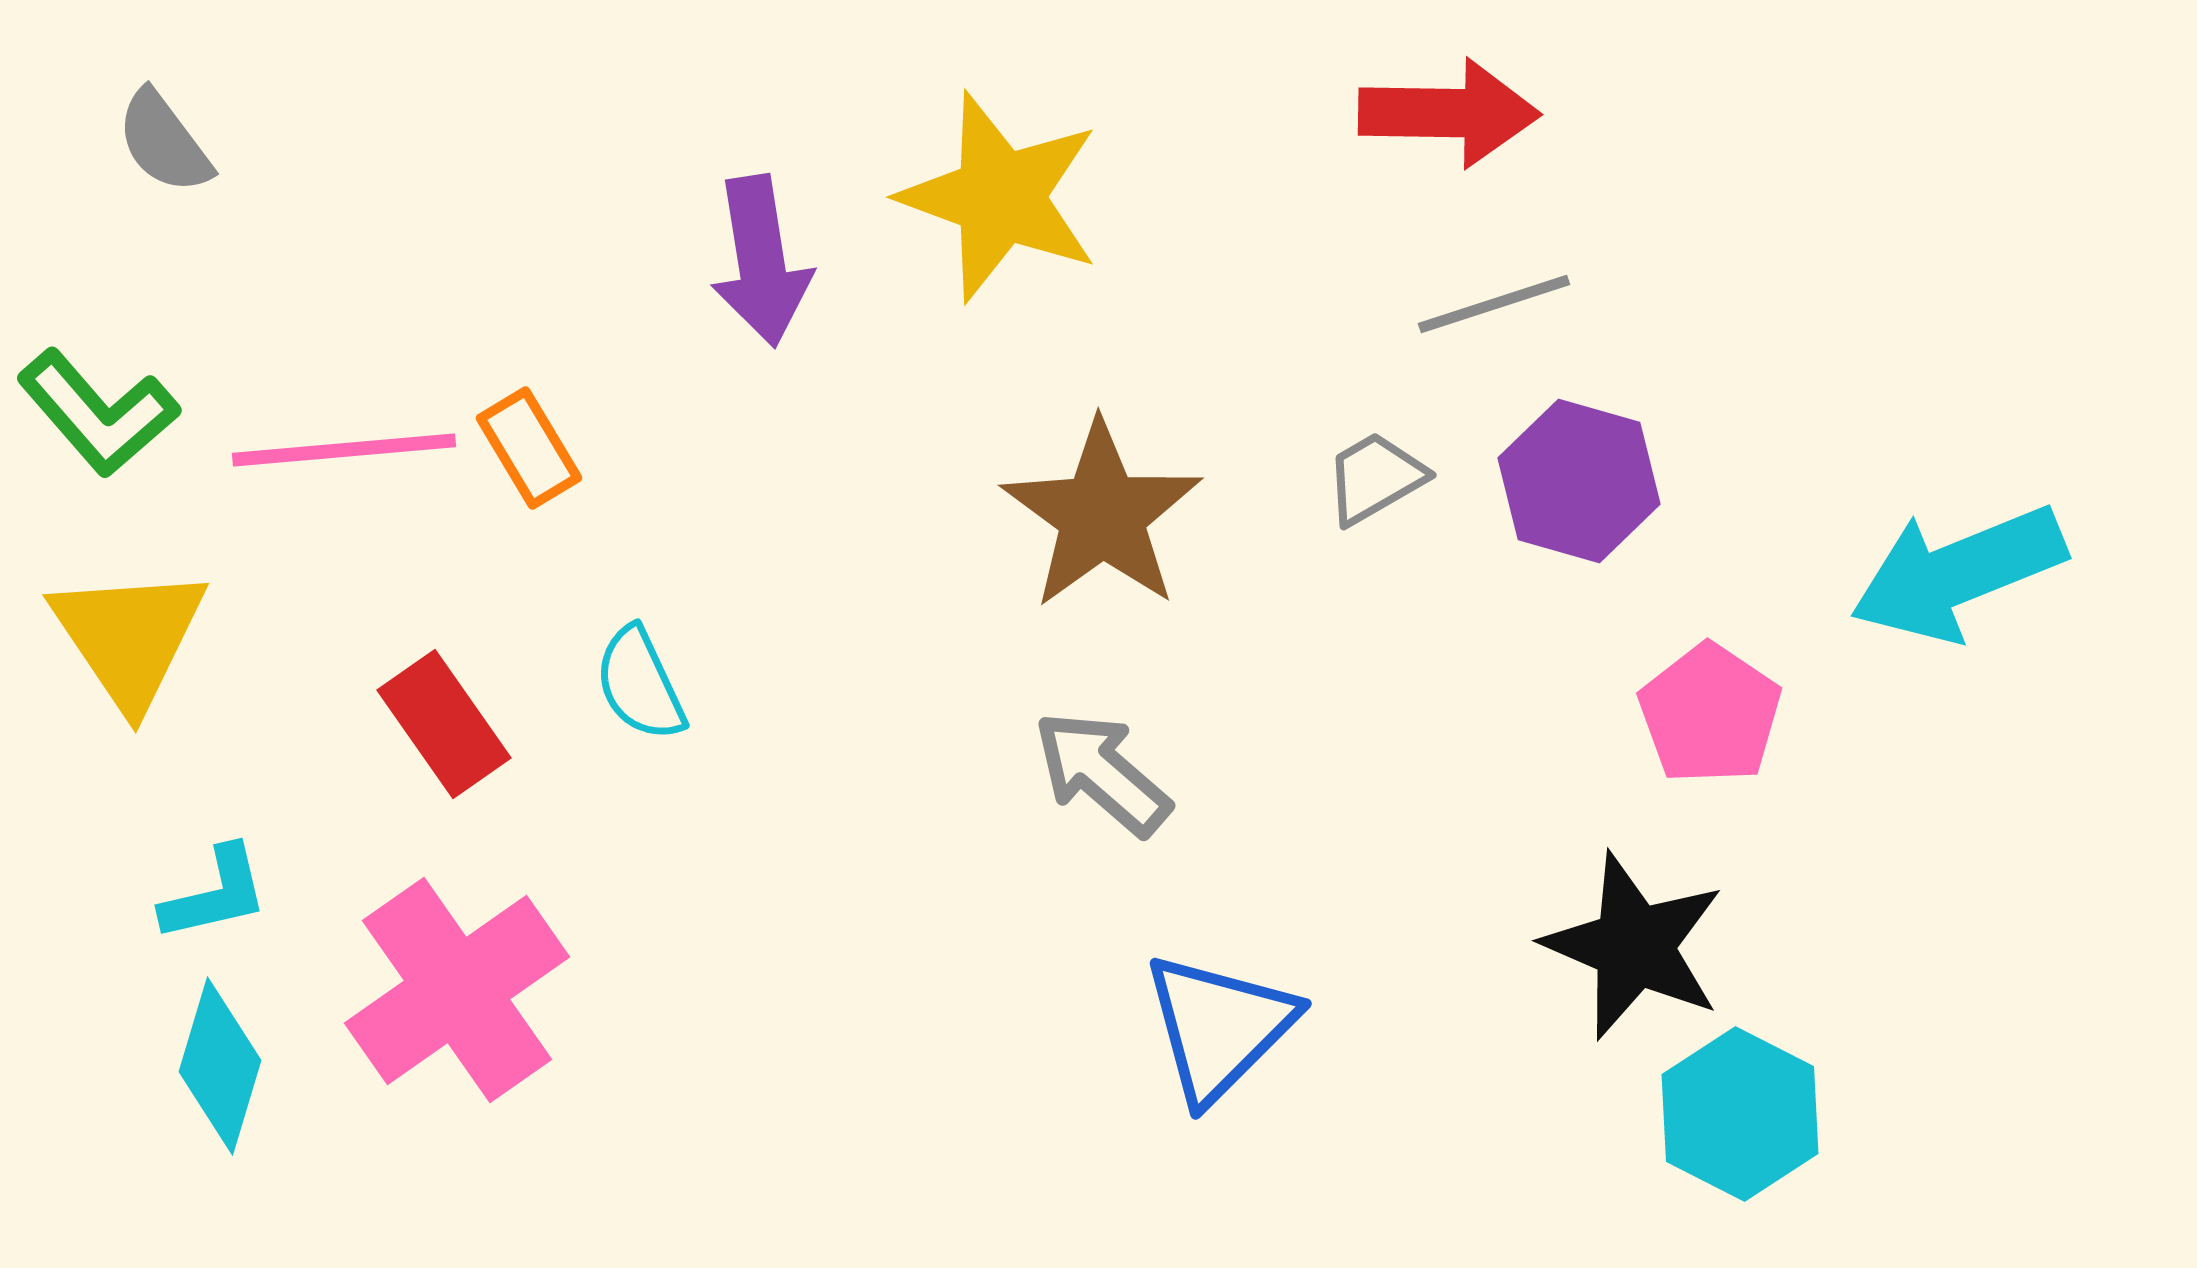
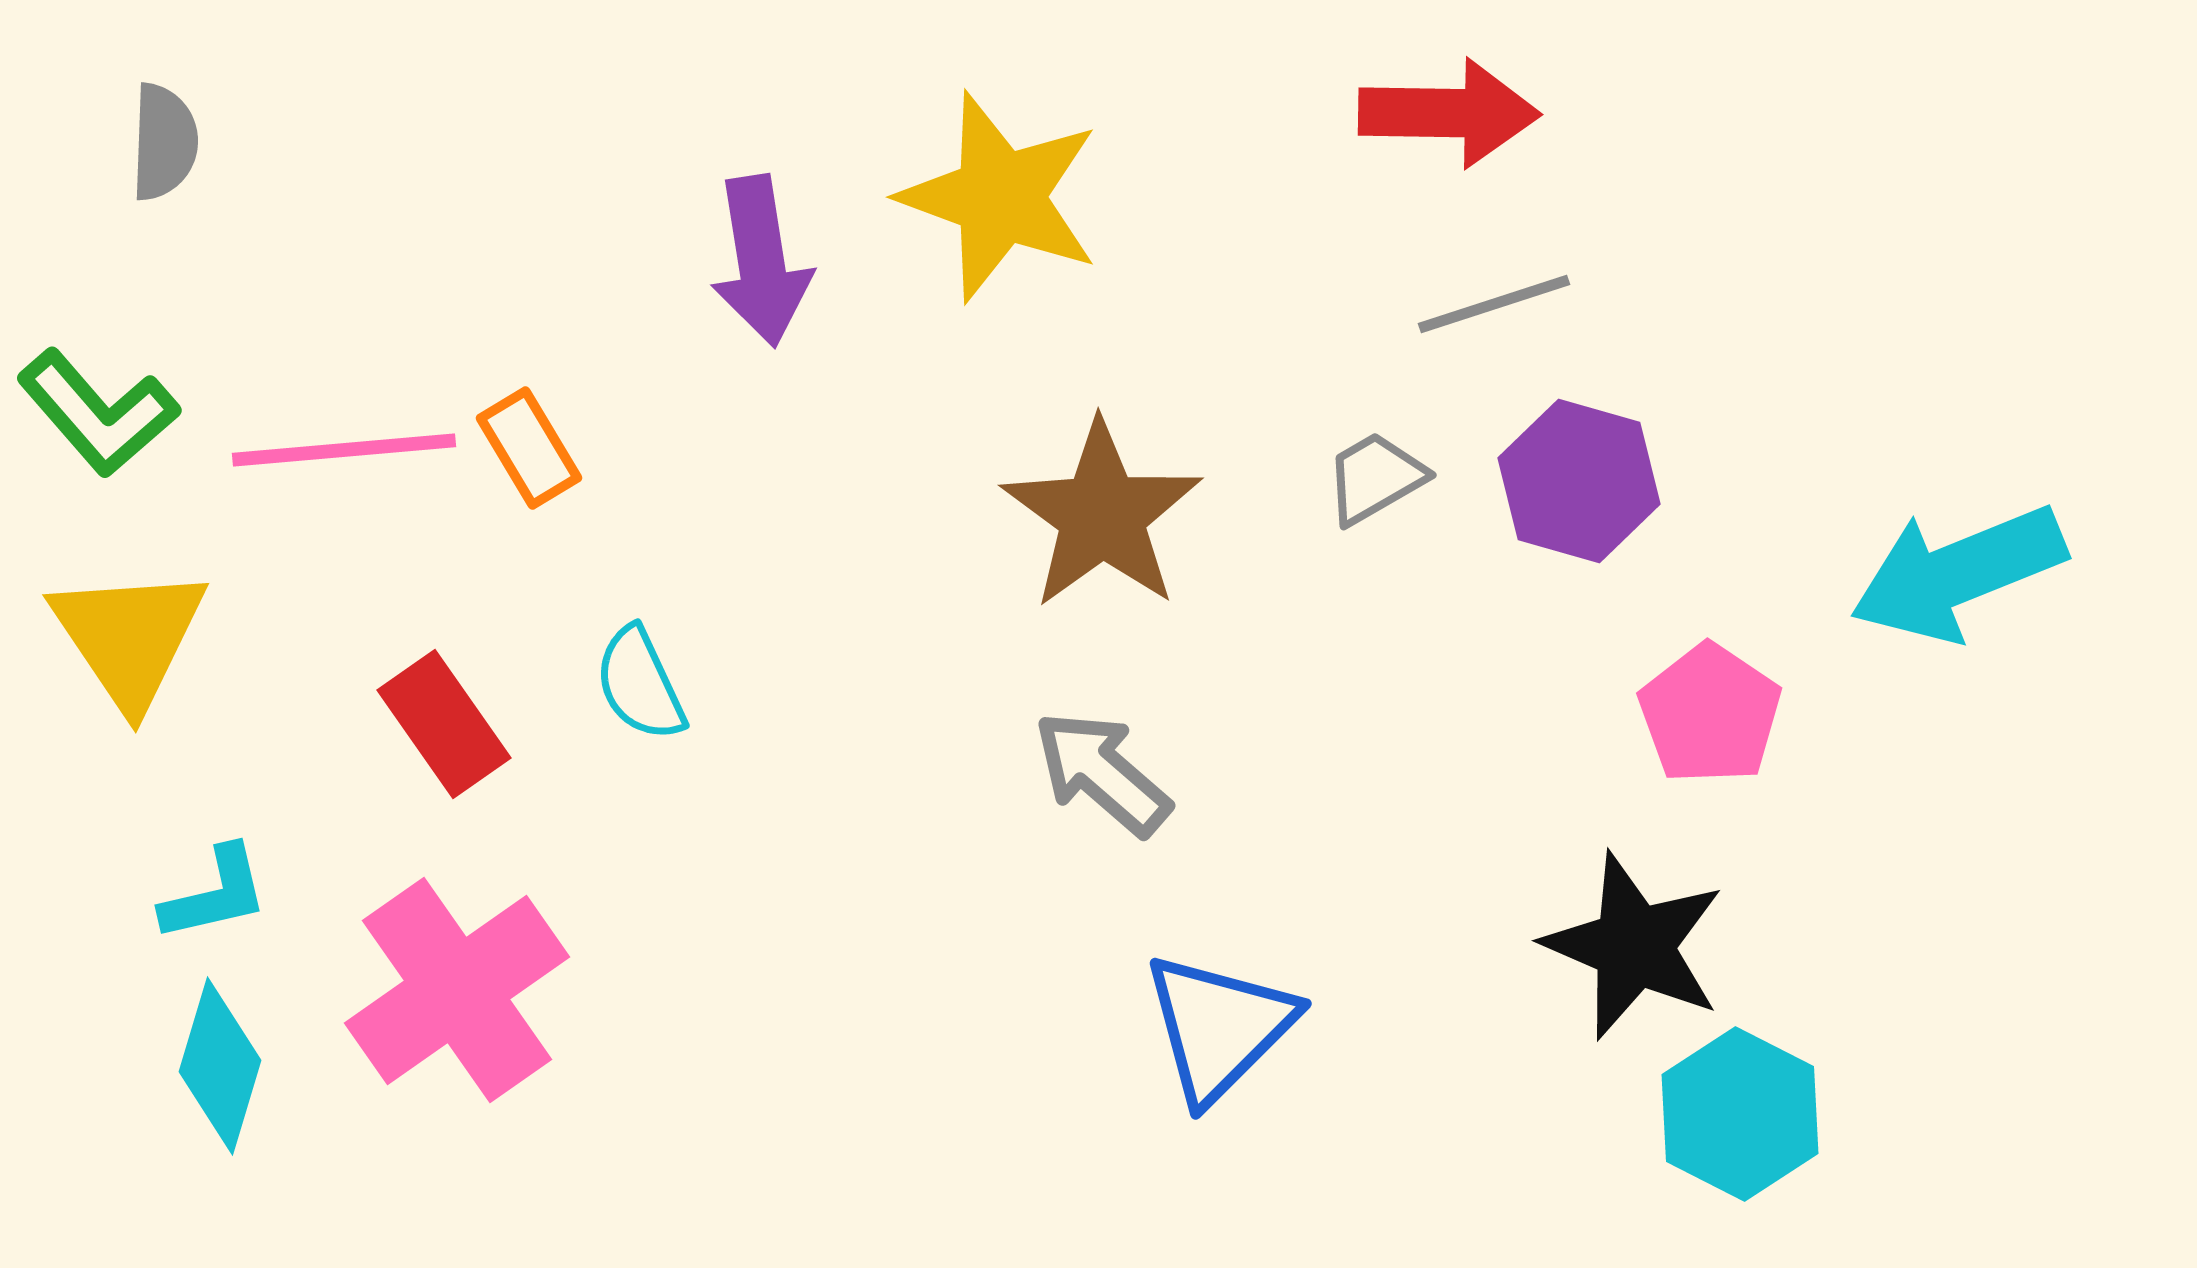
gray semicircle: rotated 141 degrees counterclockwise
